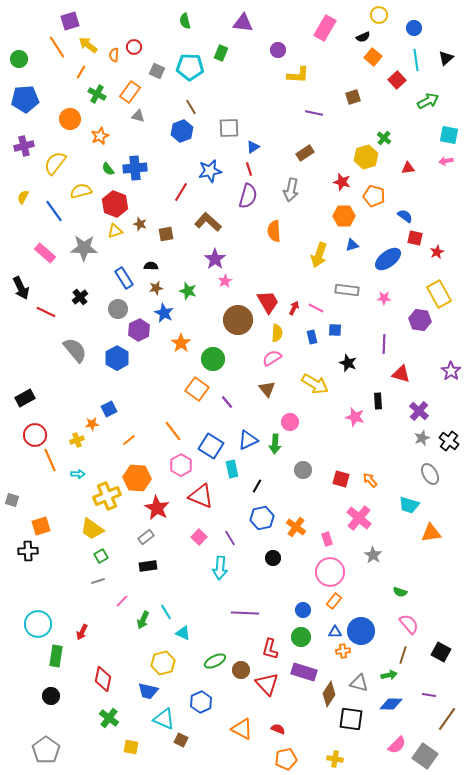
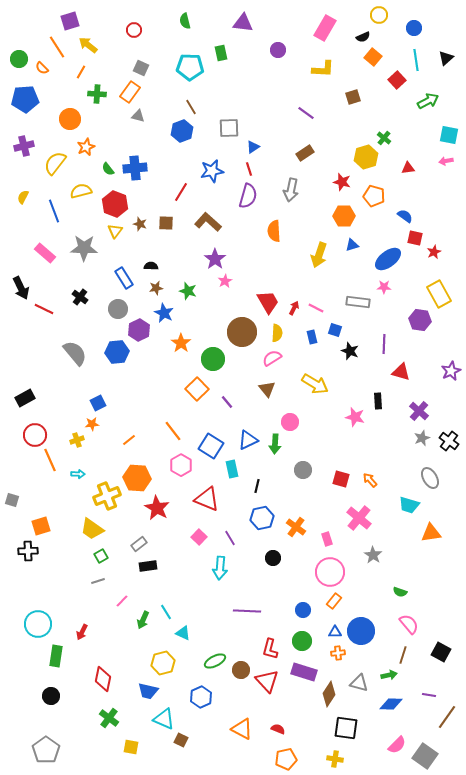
red circle at (134, 47): moved 17 px up
green rectangle at (221, 53): rotated 35 degrees counterclockwise
orange semicircle at (114, 55): moved 72 px left, 13 px down; rotated 48 degrees counterclockwise
gray square at (157, 71): moved 16 px left, 3 px up
yellow L-shape at (298, 75): moved 25 px right, 6 px up
green cross at (97, 94): rotated 24 degrees counterclockwise
purple line at (314, 113): moved 8 px left; rotated 24 degrees clockwise
orange star at (100, 136): moved 14 px left, 11 px down
blue star at (210, 171): moved 2 px right
blue line at (54, 211): rotated 15 degrees clockwise
yellow triangle at (115, 231): rotated 35 degrees counterclockwise
brown square at (166, 234): moved 11 px up; rotated 14 degrees clockwise
red star at (437, 252): moved 3 px left
gray rectangle at (347, 290): moved 11 px right, 12 px down
black cross at (80, 297): rotated 14 degrees counterclockwise
pink star at (384, 298): moved 11 px up
red line at (46, 312): moved 2 px left, 3 px up
brown circle at (238, 320): moved 4 px right, 12 px down
blue square at (335, 330): rotated 16 degrees clockwise
gray semicircle at (75, 350): moved 3 px down
blue hexagon at (117, 358): moved 6 px up; rotated 25 degrees clockwise
black star at (348, 363): moved 2 px right, 12 px up
purple star at (451, 371): rotated 12 degrees clockwise
red triangle at (401, 374): moved 2 px up
orange square at (197, 389): rotated 10 degrees clockwise
blue square at (109, 409): moved 11 px left, 6 px up
gray ellipse at (430, 474): moved 4 px down
black line at (257, 486): rotated 16 degrees counterclockwise
red triangle at (201, 496): moved 6 px right, 3 px down
gray rectangle at (146, 537): moved 7 px left, 7 px down
purple line at (245, 613): moved 2 px right, 2 px up
green circle at (301, 637): moved 1 px right, 4 px down
orange cross at (343, 651): moved 5 px left, 2 px down
red triangle at (267, 684): moved 3 px up
blue hexagon at (201, 702): moved 5 px up
black square at (351, 719): moved 5 px left, 9 px down
brown line at (447, 719): moved 2 px up
